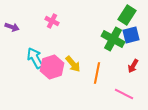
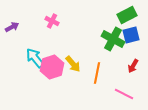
green rectangle: rotated 30 degrees clockwise
purple arrow: rotated 48 degrees counterclockwise
cyan arrow: rotated 10 degrees counterclockwise
